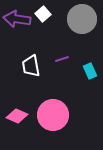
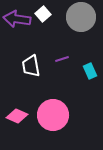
gray circle: moved 1 px left, 2 px up
